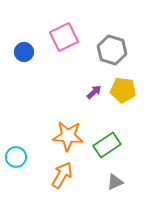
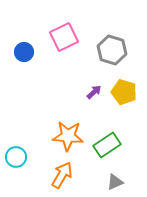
yellow pentagon: moved 1 px right, 2 px down; rotated 10 degrees clockwise
